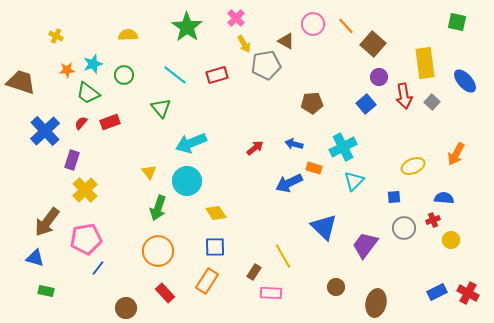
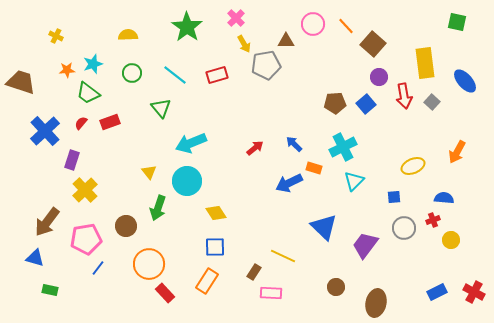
brown triangle at (286, 41): rotated 30 degrees counterclockwise
green circle at (124, 75): moved 8 px right, 2 px up
brown pentagon at (312, 103): moved 23 px right
blue arrow at (294, 144): rotated 30 degrees clockwise
orange arrow at (456, 154): moved 1 px right, 2 px up
orange circle at (158, 251): moved 9 px left, 13 px down
yellow line at (283, 256): rotated 35 degrees counterclockwise
green rectangle at (46, 291): moved 4 px right, 1 px up
red cross at (468, 293): moved 6 px right, 1 px up
brown circle at (126, 308): moved 82 px up
